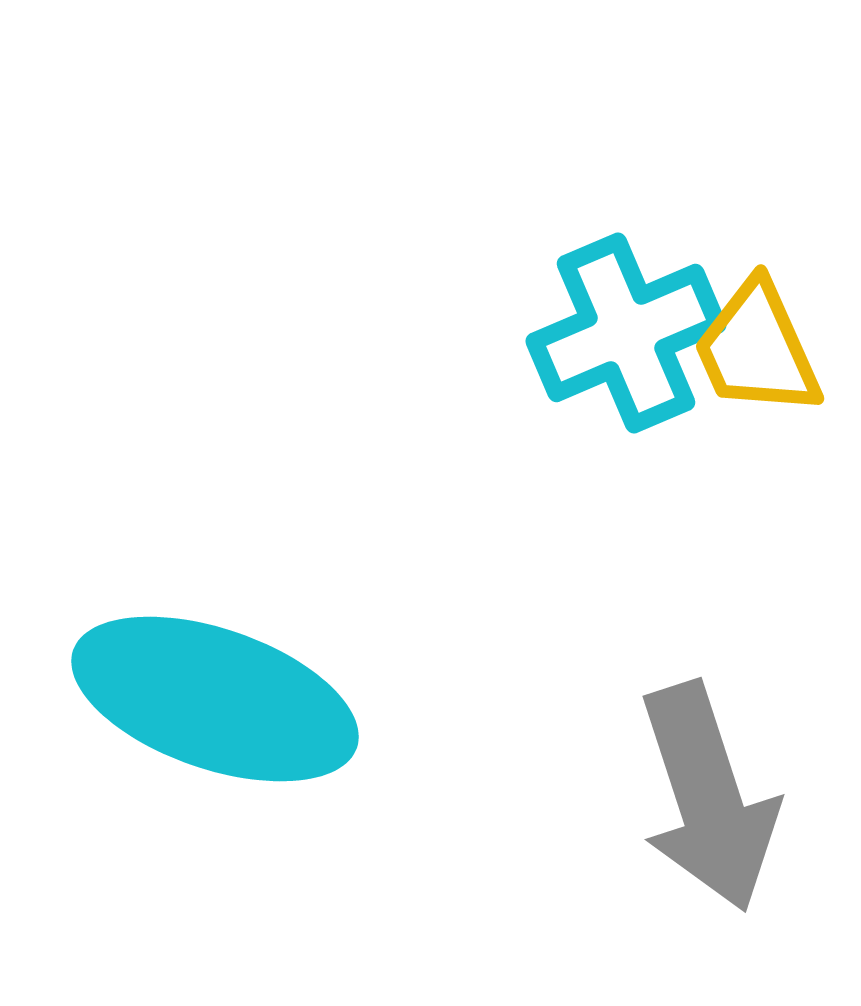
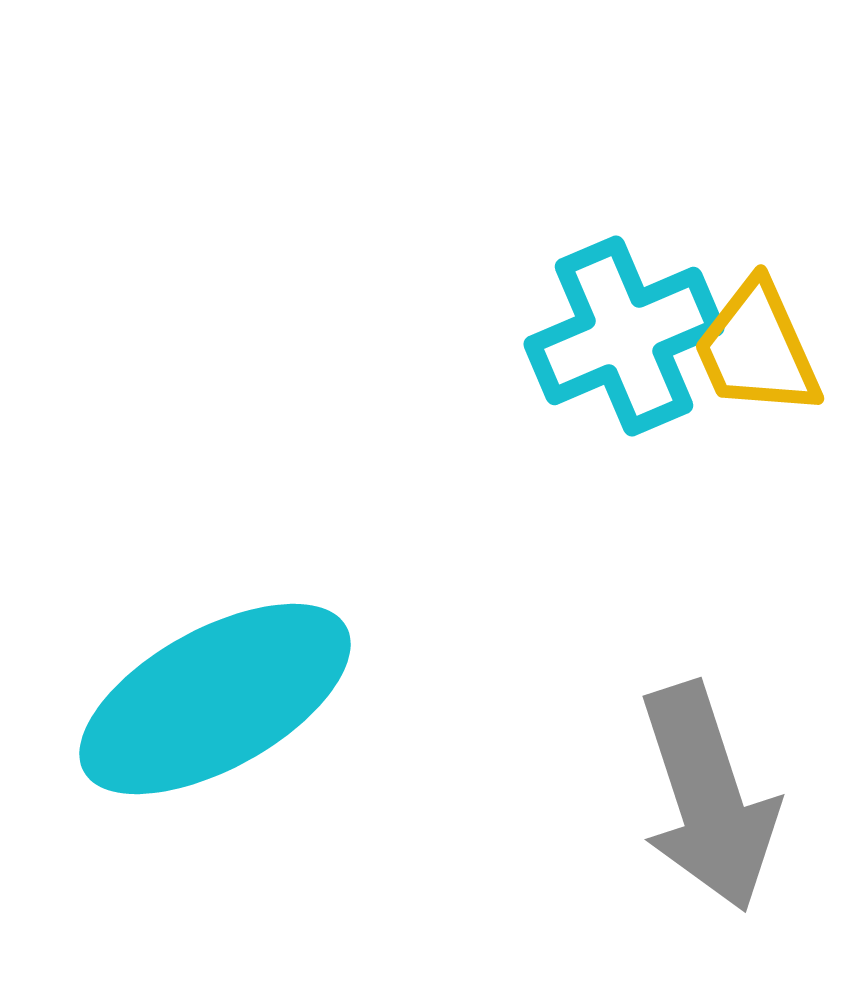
cyan cross: moved 2 px left, 3 px down
cyan ellipse: rotated 48 degrees counterclockwise
